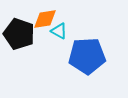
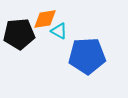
black pentagon: rotated 24 degrees counterclockwise
